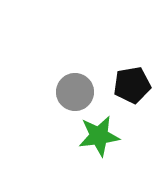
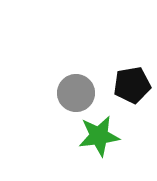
gray circle: moved 1 px right, 1 px down
